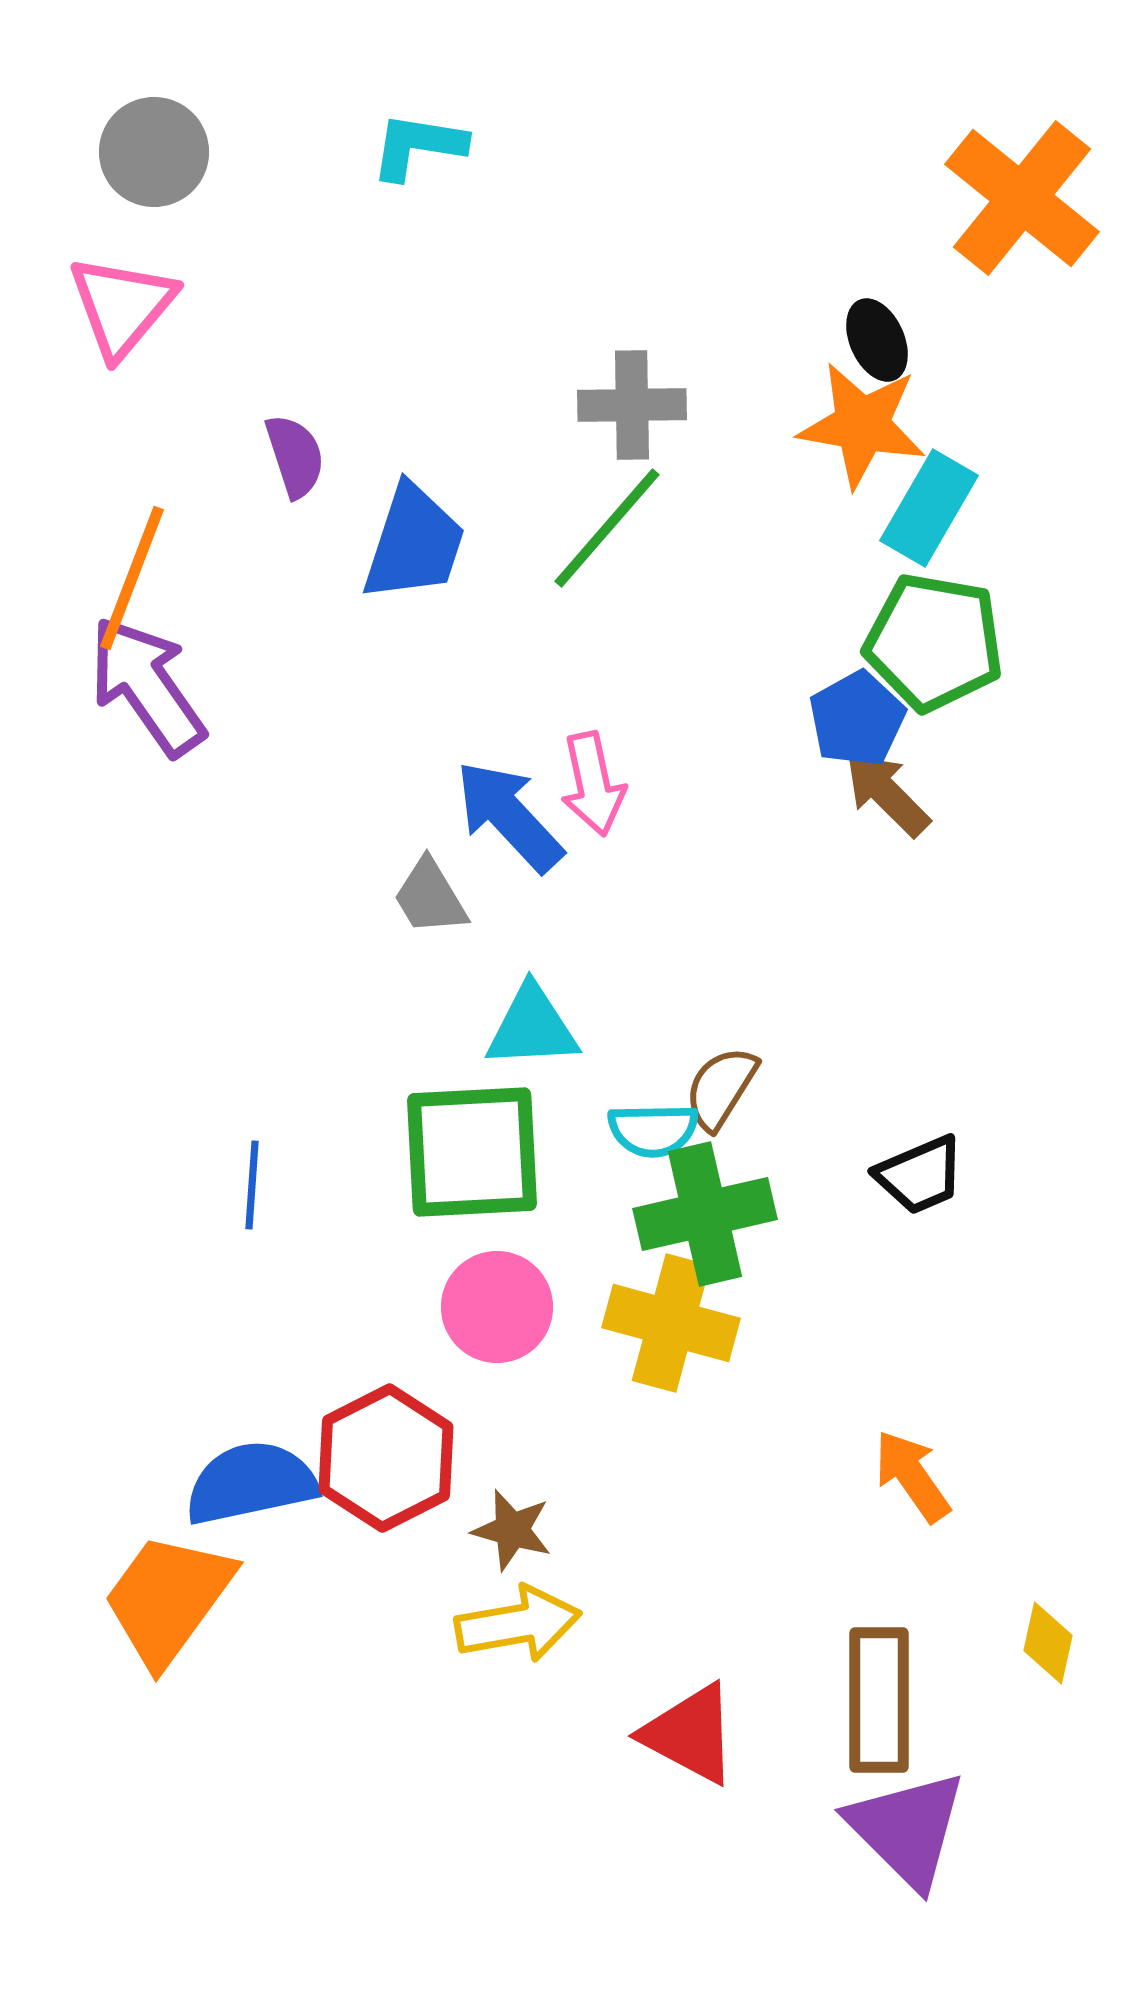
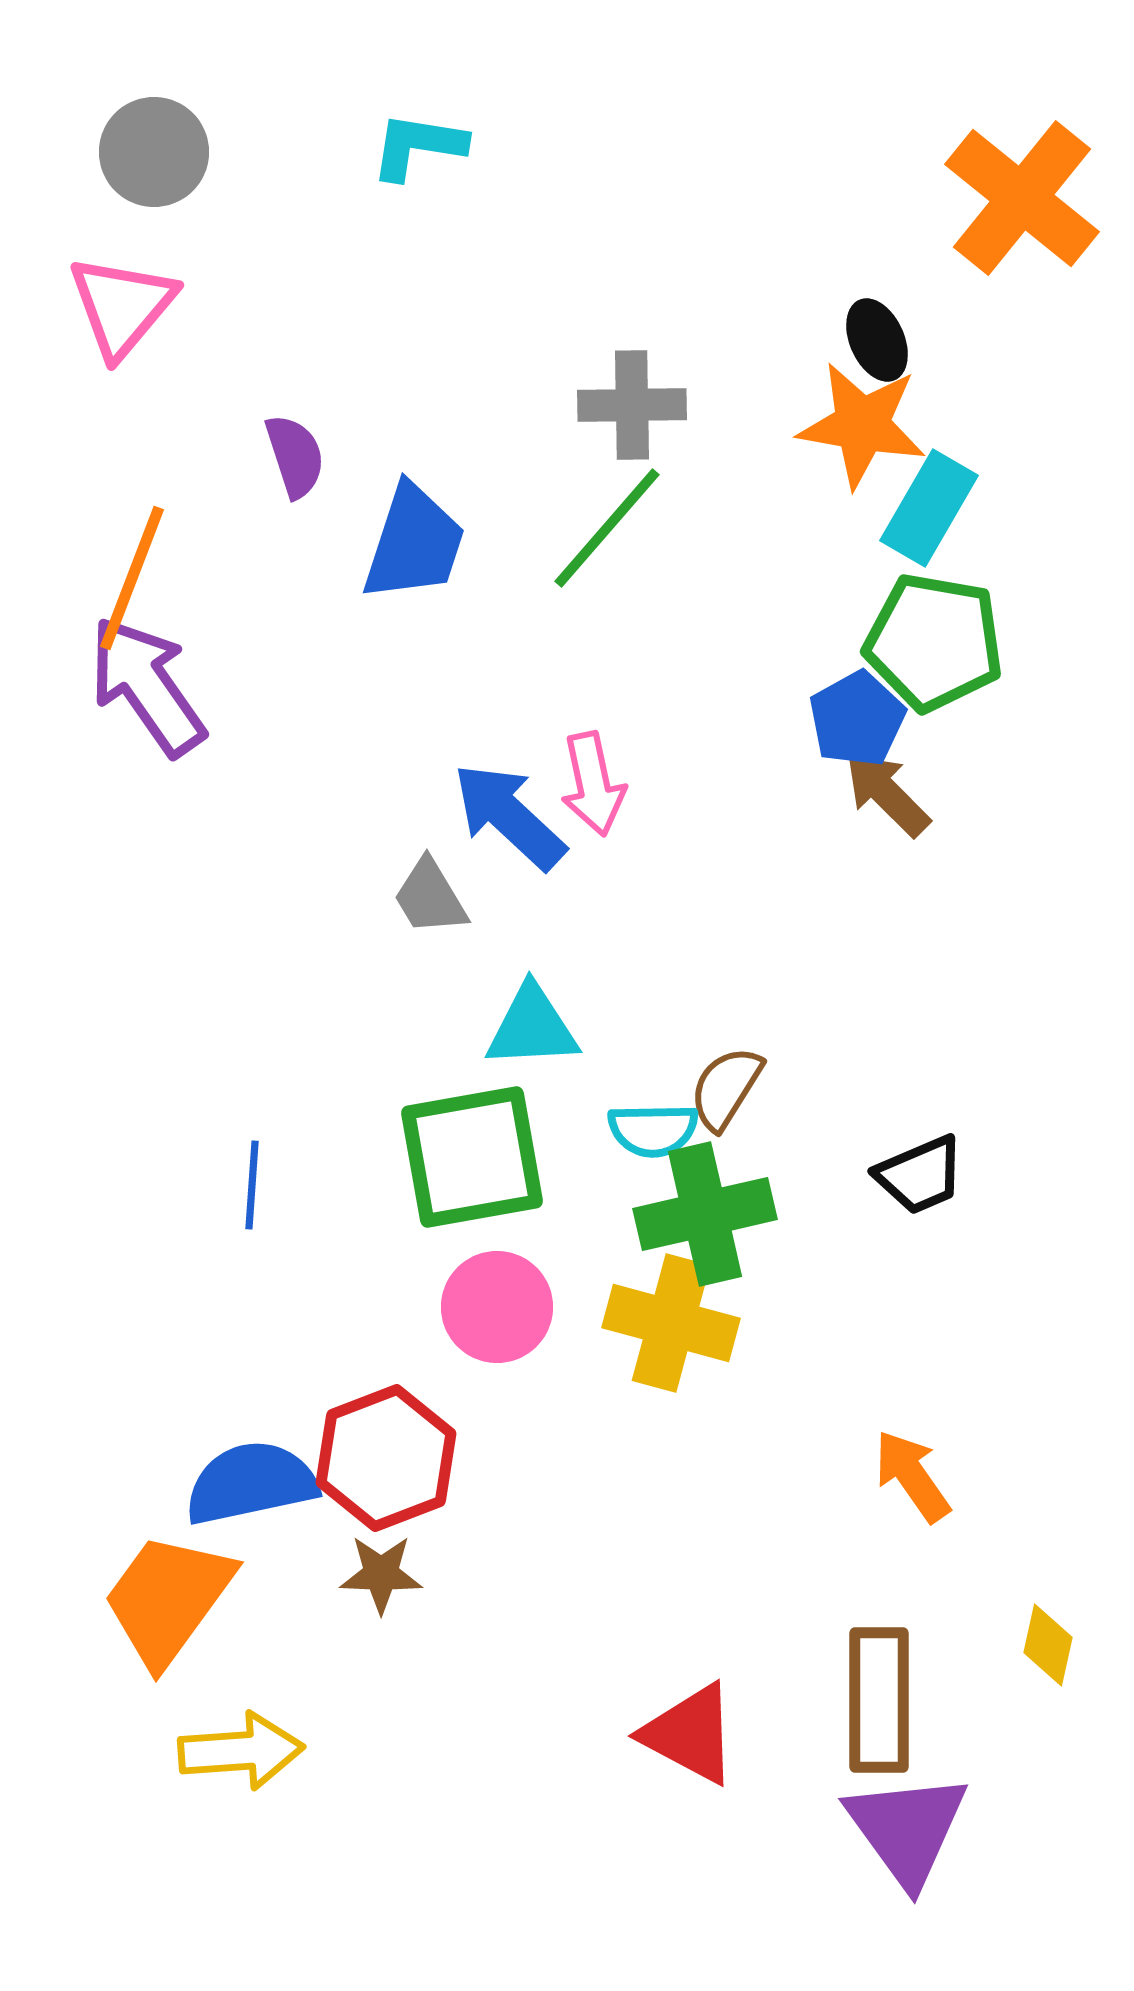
blue arrow: rotated 4 degrees counterclockwise
brown semicircle: moved 5 px right
green square: moved 5 px down; rotated 7 degrees counterclockwise
red hexagon: rotated 6 degrees clockwise
brown star: moved 131 px left, 44 px down; rotated 14 degrees counterclockwise
yellow arrow: moved 277 px left, 127 px down; rotated 6 degrees clockwise
yellow diamond: moved 2 px down
purple triangle: rotated 9 degrees clockwise
